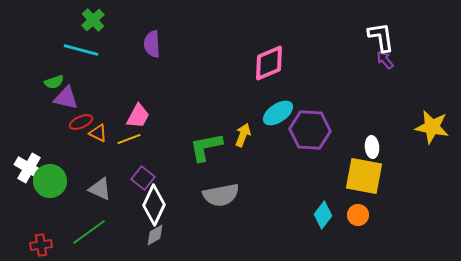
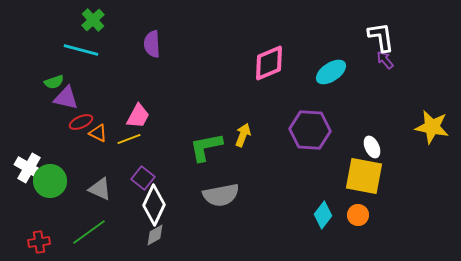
cyan ellipse: moved 53 px right, 41 px up
white ellipse: rotated 20 degrees counterclockwise
red cross: moved 2 px left, 3 px up
